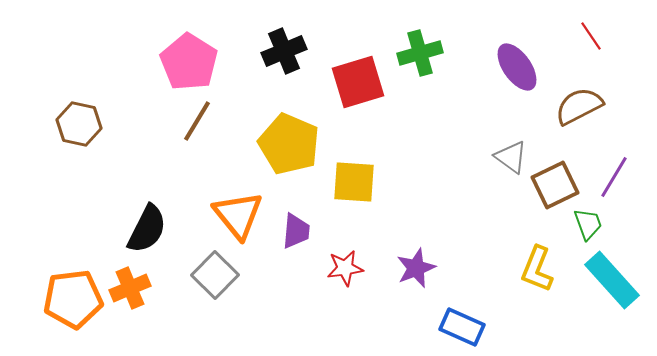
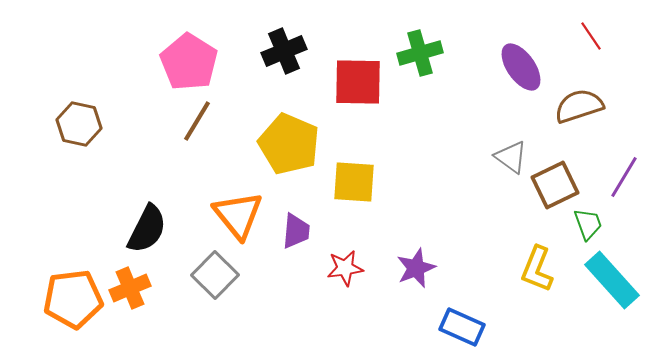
purple ellipse: moved 4 px right
red square: rotated 18 degrees clockwise
brown semicircle: rotated 9 degrees clockwise
purple line: moved 10 px right
